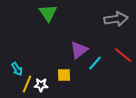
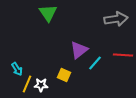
red line: rotated 36 degrees counterclockwise
yellow square: rotated 24 degrees clockwise
